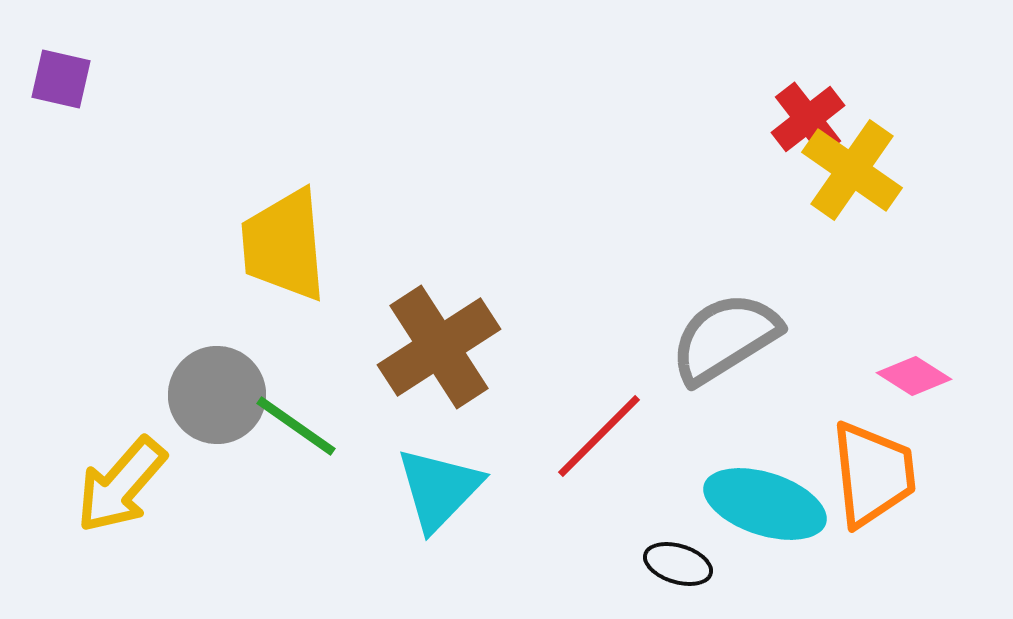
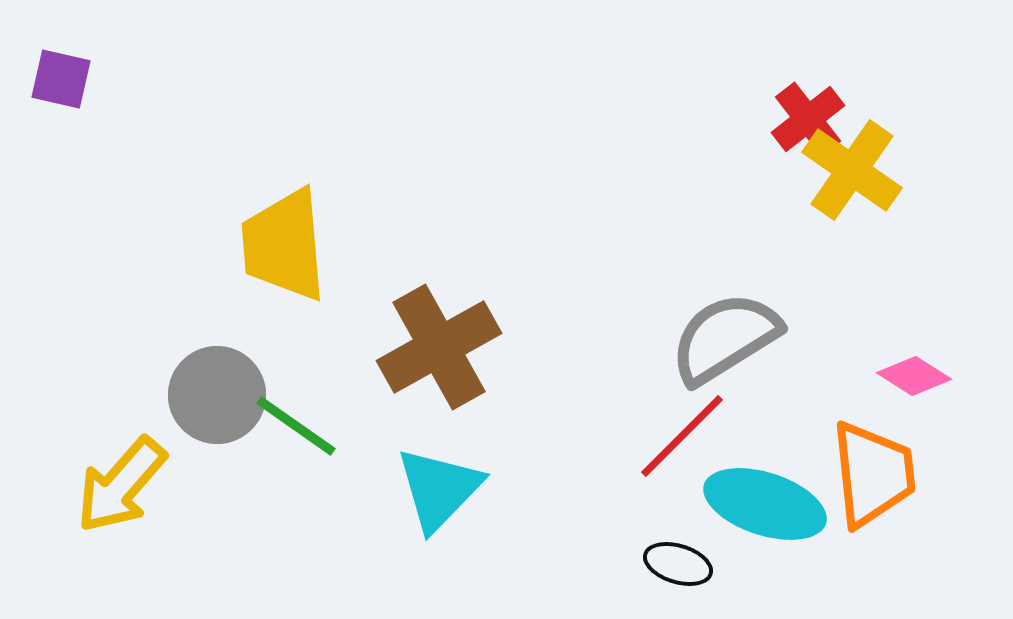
brown cross: rotated 4 degrees clockwise
red line: moved 83 px right
